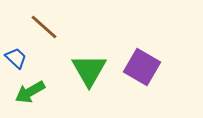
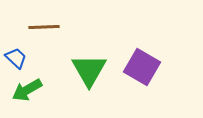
brown line: rotated 44 degrees counterclockwise
green arrow: moved 3 px left, 2 px up
